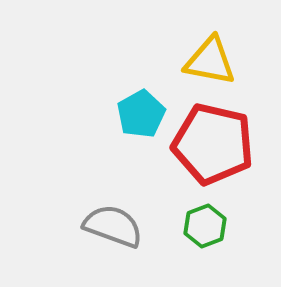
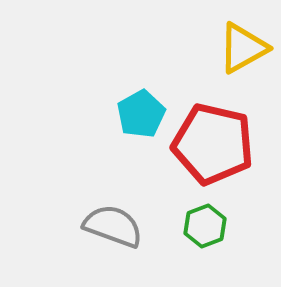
yellow triangle: moved 33 px right, 13 px up; rotated 40 degrees counterclockwise
